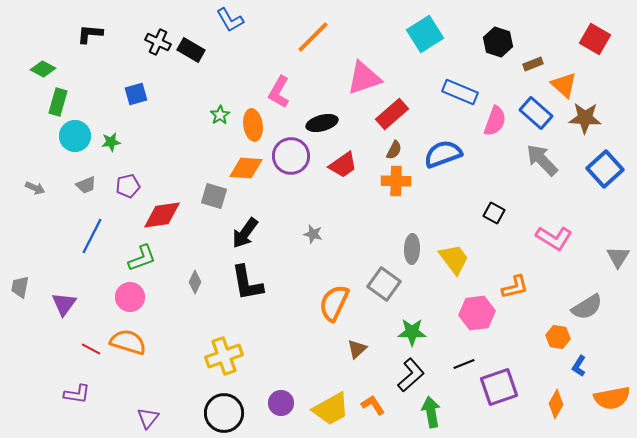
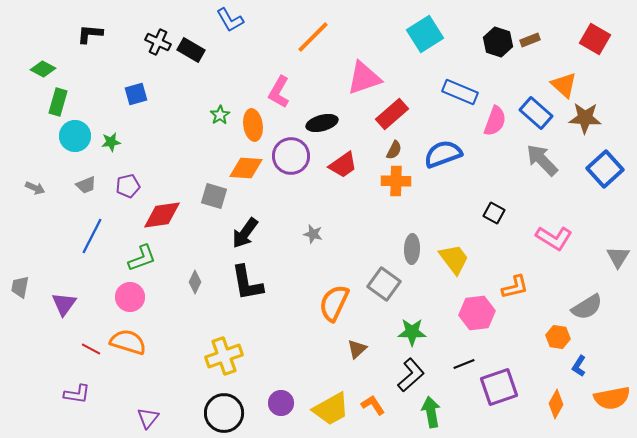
brown rectangle at (533, 64): moved 3 px left, 24 px up
